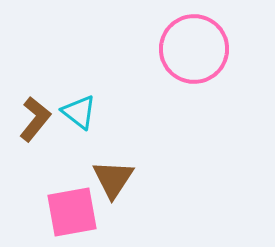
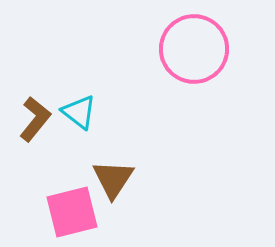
pink square: rotated 4 degrees counterclockwise
